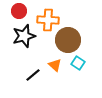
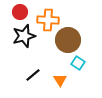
red circle: moved 1 px right, 1 px down
orange triangle: moved 5 px right, 15 px down; rotated 16 degrees clockwise
